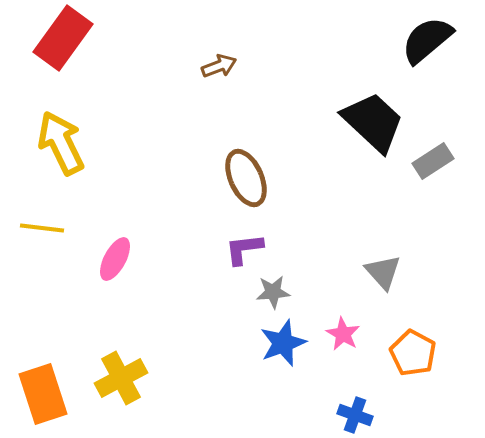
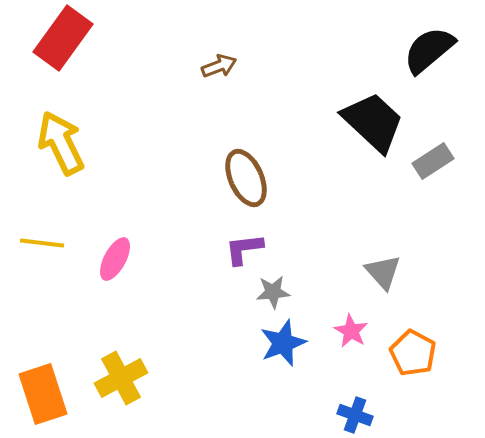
black semicircle: moved 2 px right, 10 px down
yellow line: moved 15 px down
pink star: moved 8 px right, 3 px up
